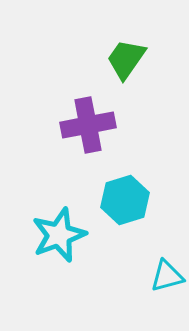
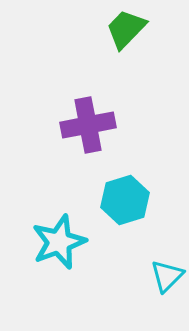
green trapezoid: moved 30 px up; rotated 9 degrees clockwise
cyan star: moved 7 px down
cyan triangle: rotated 30 degrees counterclockwise
